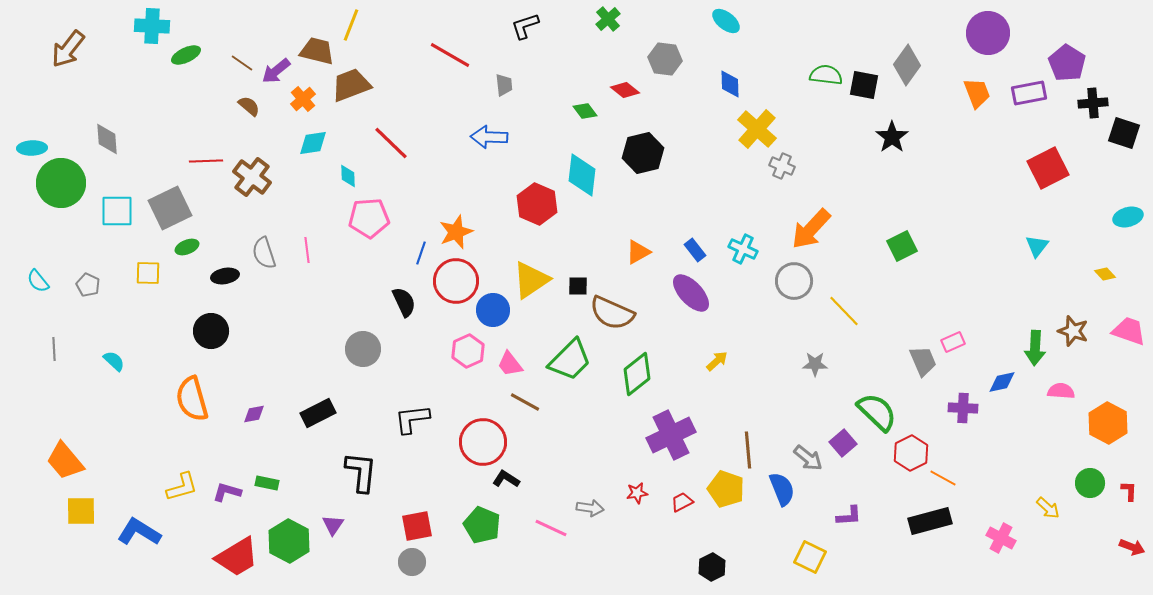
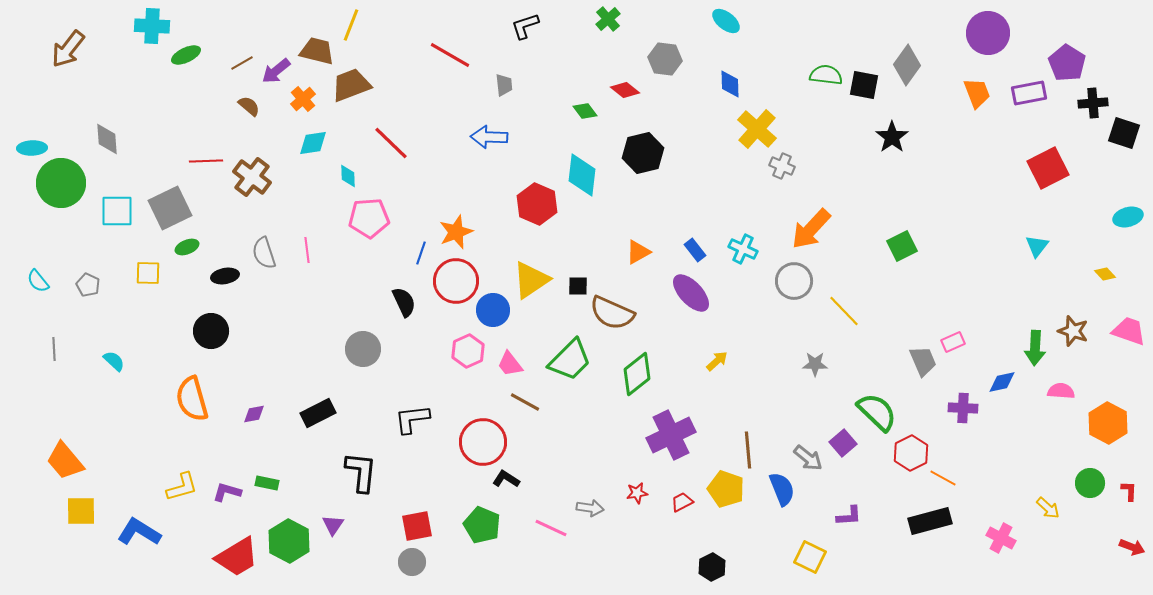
brown line at (242, 63): rotated 65 degrees counterclockwise
